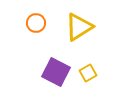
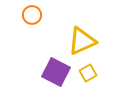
orange circle: moved 4 px left, 8 px up
yellow triangle: moved 3 px right, 14 px down; rotated 8 degrees clockwise
